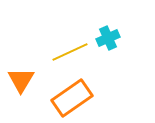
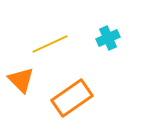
yellow line: moved 20 px left, 8 px up
orange triangle: rotated 16 degrees counterclockwise
